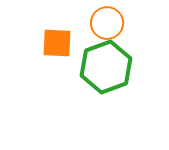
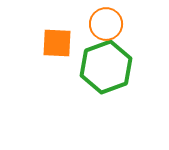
orange circle: moved 1 px left, 1 px down
